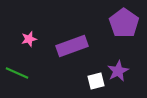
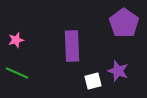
pink star: moved 13 px left, 1 px down
purple rectangle: rotated 72 degrees counterclockwise
purple star: rotated 25 degrees counterclockwise
white square: moved 3 px left
